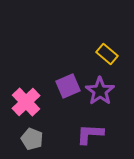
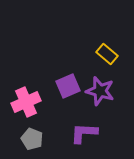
purple star: rotated 20 degrees counterclockwise
pink cross: rotated 20 degrees clockwise
purple L-shape: moved 6 px left, 1 px up
